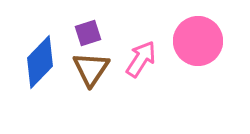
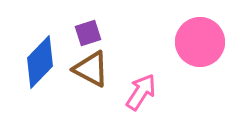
pink circle: moved 2 px right, 1 px down
pink arrow: moved 33 px down
brown triangle: rotated 36 degrees counterclockwise
